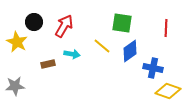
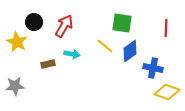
yellow line: moved 3 px right
yellow diamond: moved 1 px left, 1 px down
